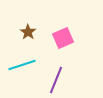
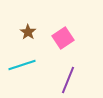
pink square: rotated 10 degrees counterclockwise
purple line: moved 12 px right
